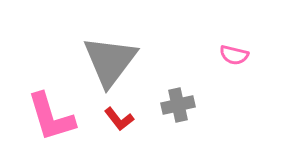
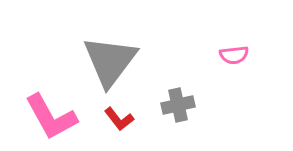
pink semicircle: rotated 20 degrees counterclockwise
pink L-shape: rotated 12 degrees counterclockwise
